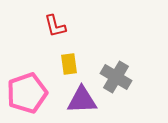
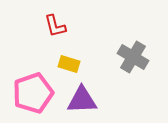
yellow rectangle: rotated 65 degrees counterclockwise
gray cross: moved 17 px right, 20 px up
pink pentagon: moved 6 px right
